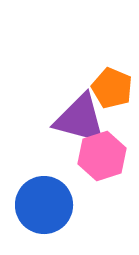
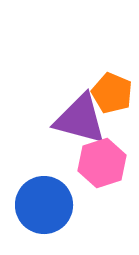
orange pentagon: moved 5 px down
pink hexagon: moved 7 px down
